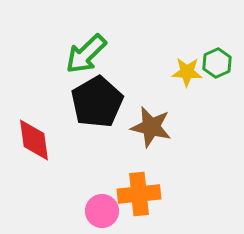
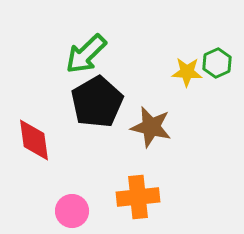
orange cross: moved 1 px left, 3 px down
pink circle: moved 30 px left
